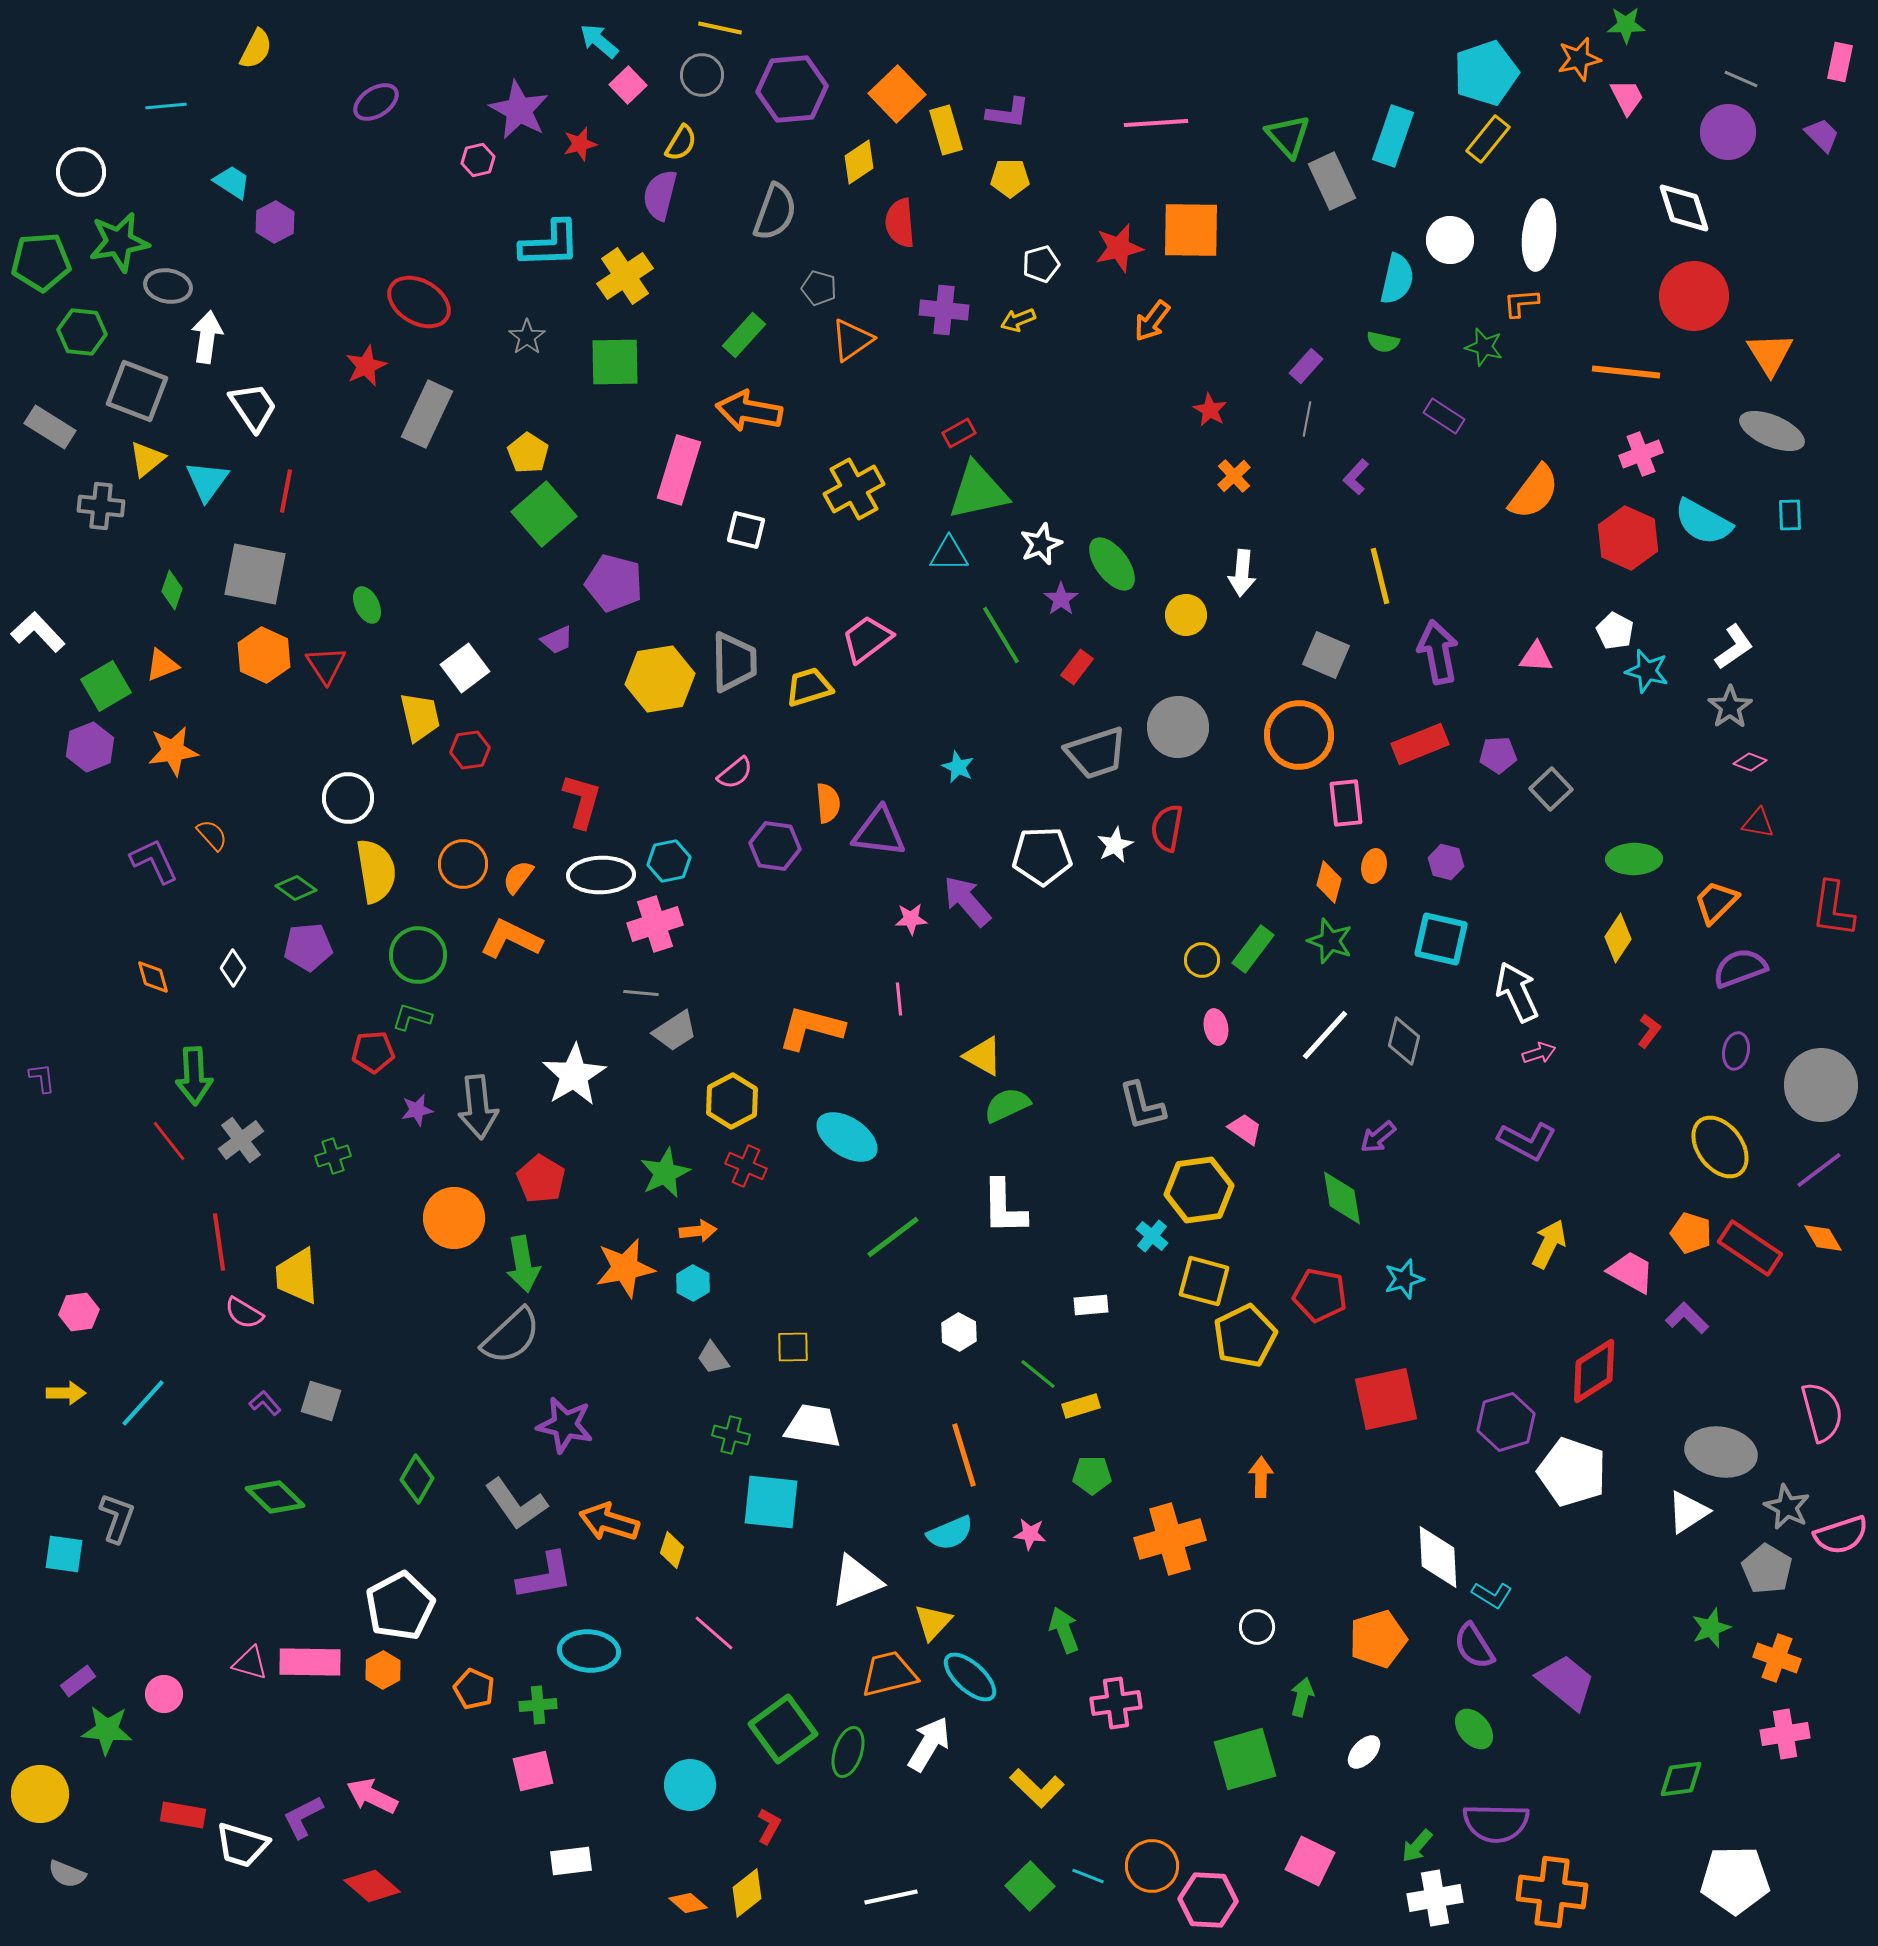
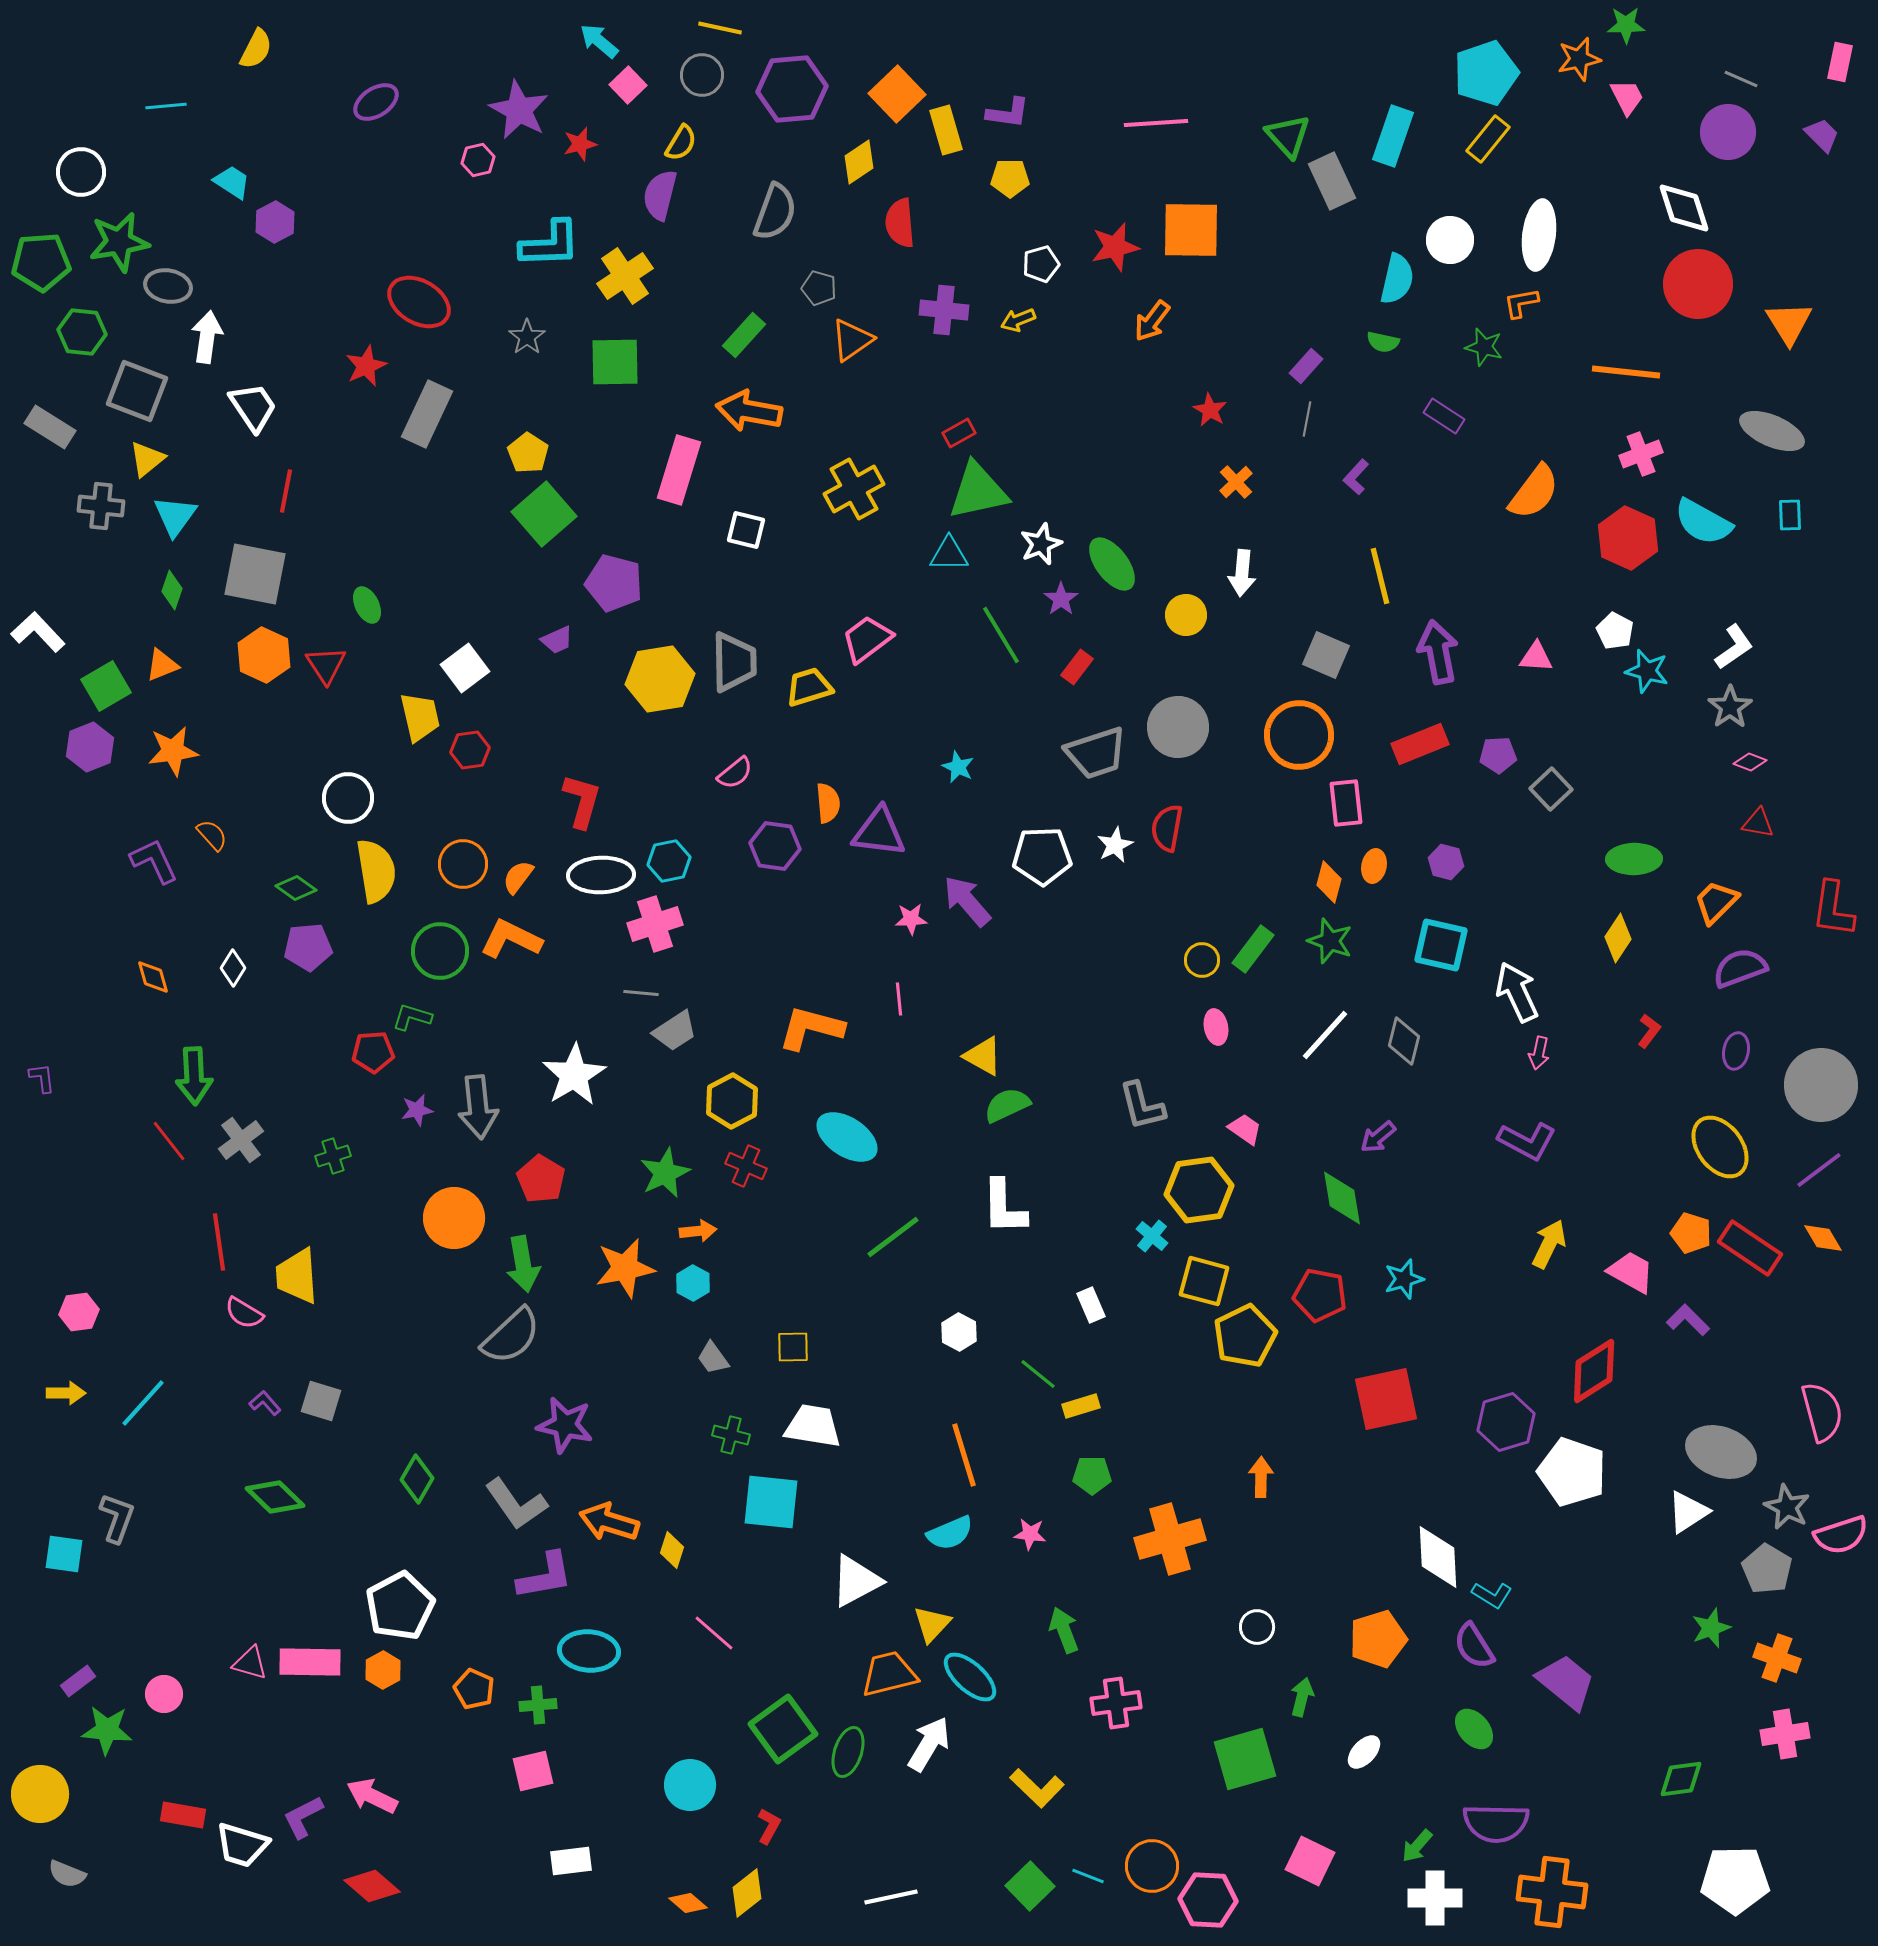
red star at (1119, 248): moved 4 px left, 1 px up
red circle at (1694, 296): moved 4 px right, 12 px up
orange L-shape at (1521, 303): rotated 6 degrees counterclockwise
orange triangle at (1770, 354): moved 19 px right, 31 px up
orange cross at (1234, 476): moved 2 px right, 6 px down
cyan triangle at (207, 481): moved 32 px left, 35 px down
cyan square at (1441, 939): moved 6 px down
green circle at (418, 955): moved 22 px right, 4 px up
pink arrow at (1539, 1053): rotated 120 degrees clockwise
white rectangle at (1091, 1305): rotated 72 degrees clockwise
purple L-shape at (1687, 1318): moved 1 px right, 2 px down
gray ellipse at (1721, 1452): rotated 10 degrees clockwise
white triangle at (856, 1581): rotated 6 degrees counterclockwise
yellow triangle at (933, 1622): moved 1 px left, 2 px down
white cross at (1435, 1898): rotated 10 degrees clockwise
